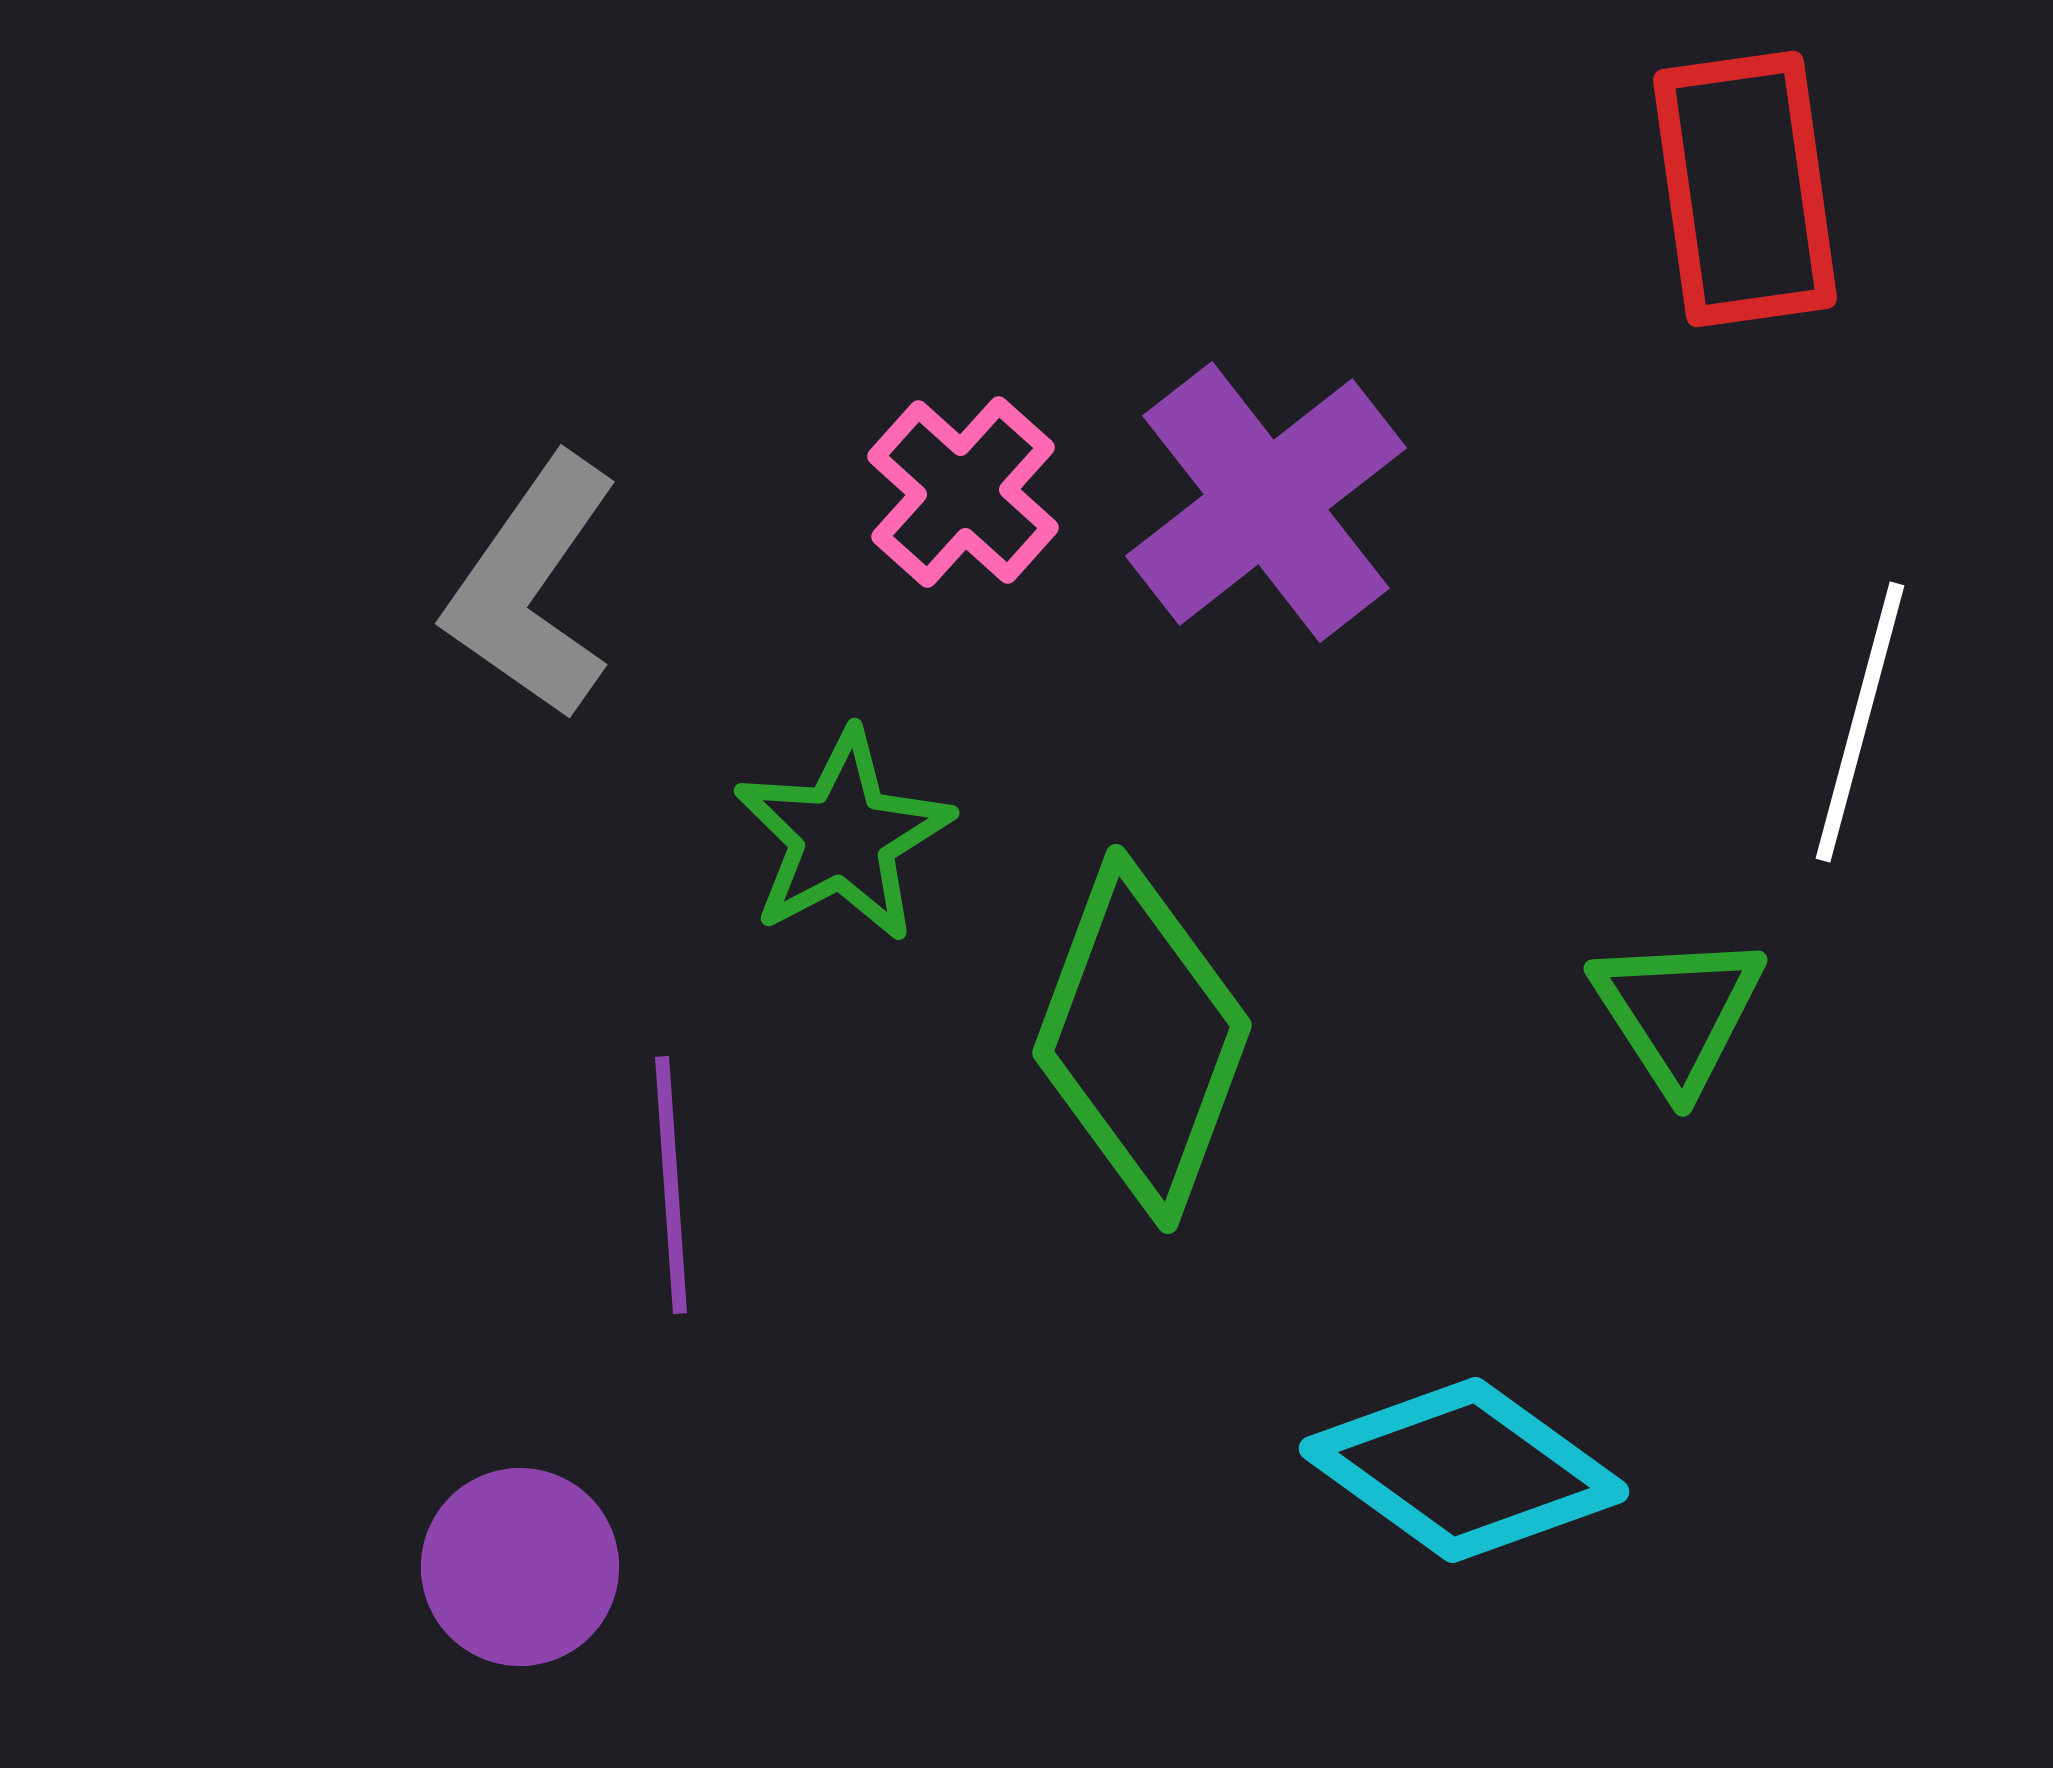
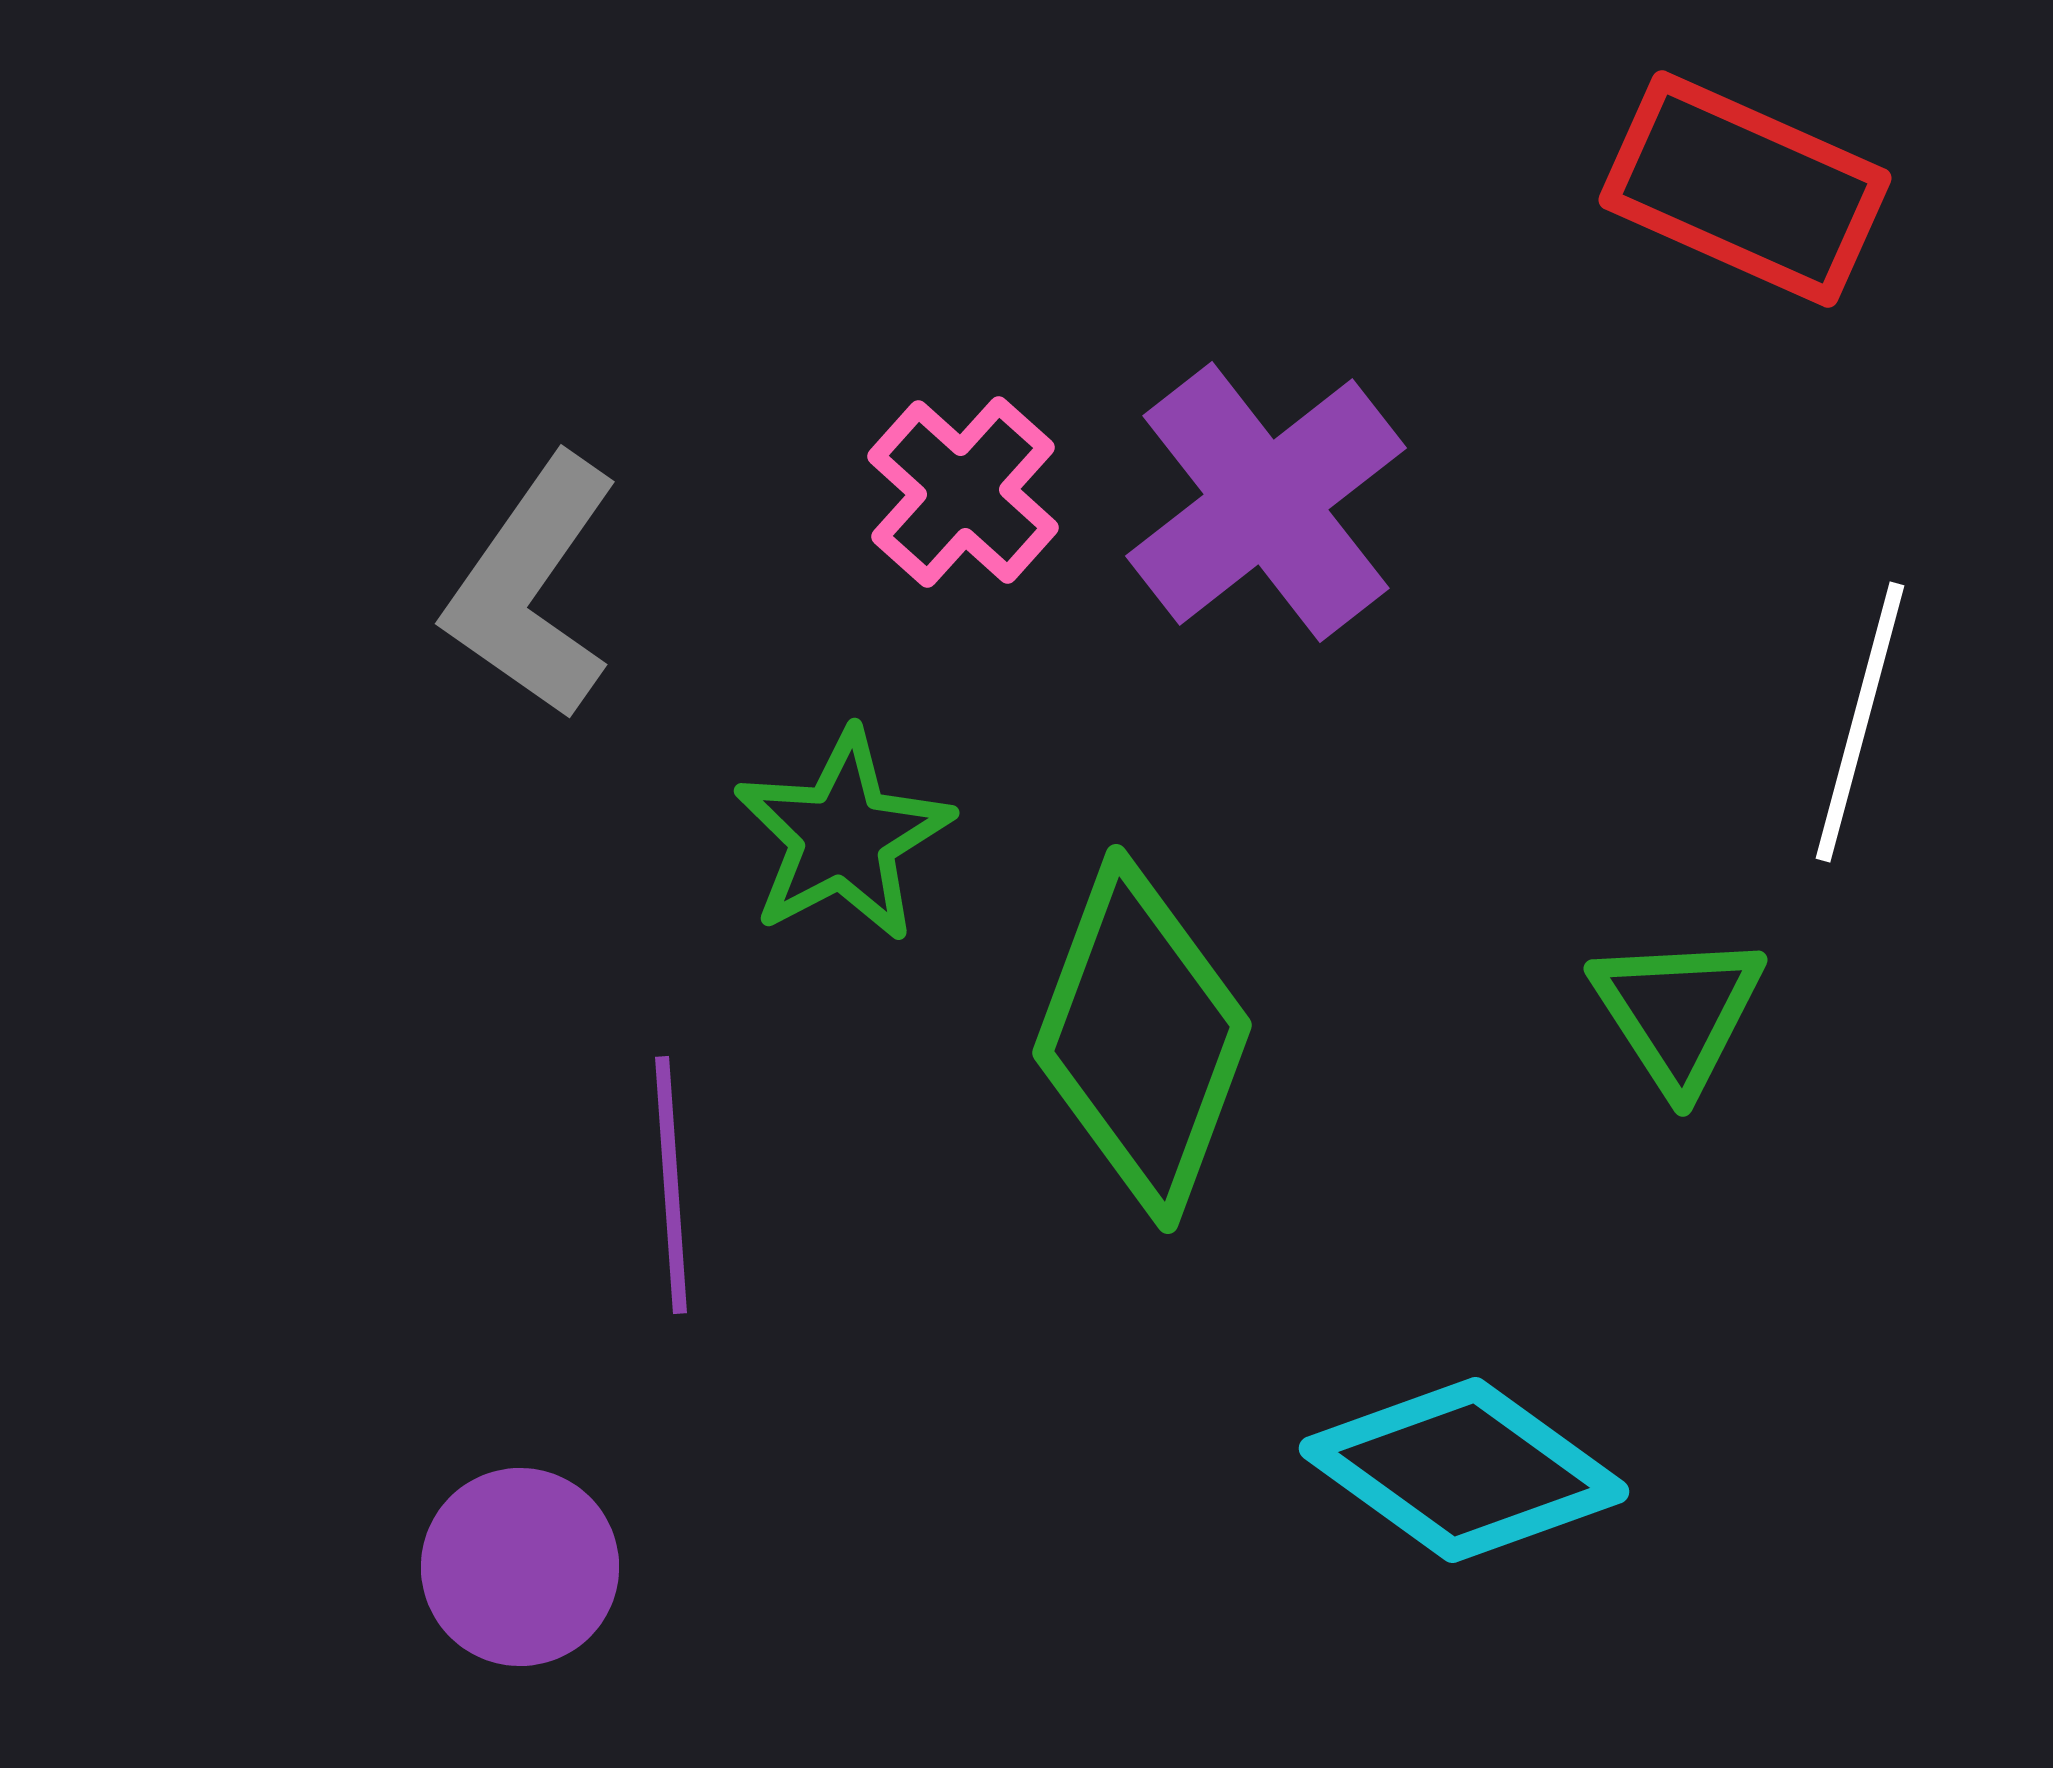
red rectangle: rotated 58 degrees counterclockwise
